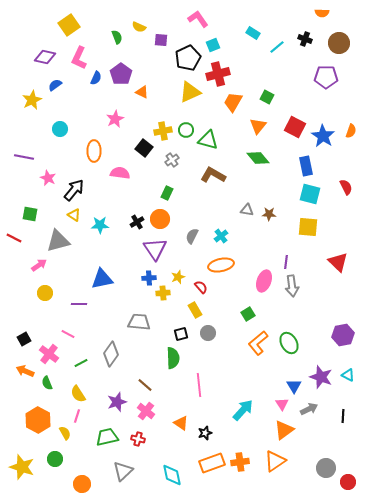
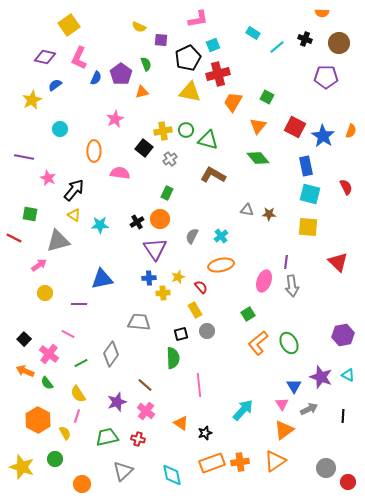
pink L-shape at (198, 19): rotated 115 degrees clockwise
green semicircle at (117, 37): moved 29 px right, 27 px down
orange triangle at (142, 92): rotated 40 degrees counterclockwise
yellow triangle at (190, 92): rotated 35 degrees clockwise
gray cross at (172, 160): moved 2 px left, 1 px up
gray circle at (208, 333): moved 1 px left, 2 px up
black square at (24, 339): rotated 16 degrees counterclockwise
green semicircle at (47, 383): rotated 16 degrees counterclockwise
